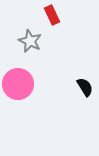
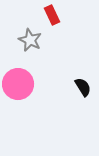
gray star: moved 1 px up
black semicircle: moved 2 px left
